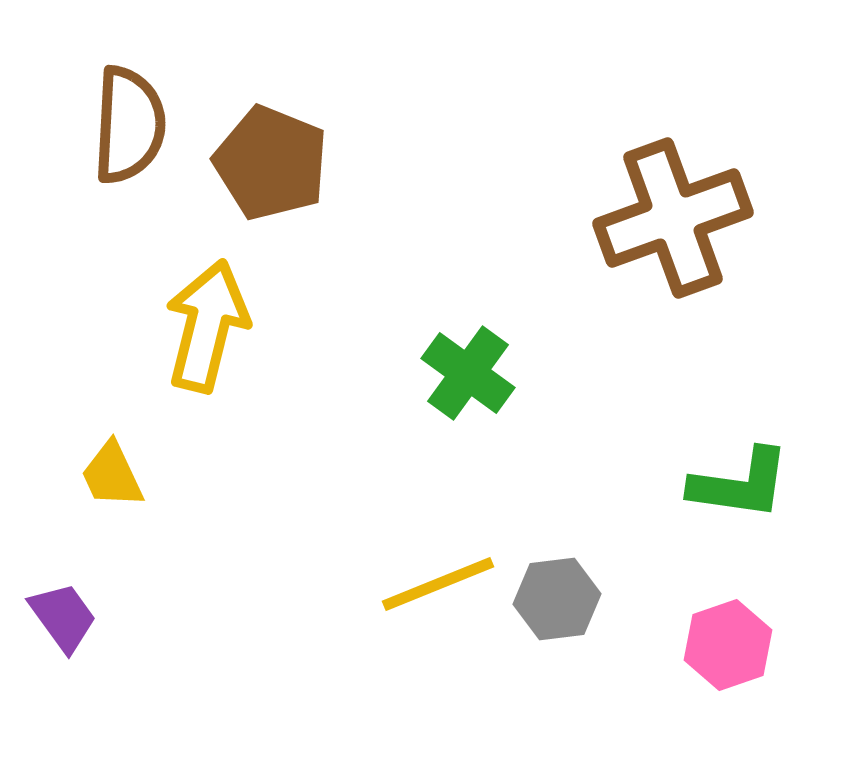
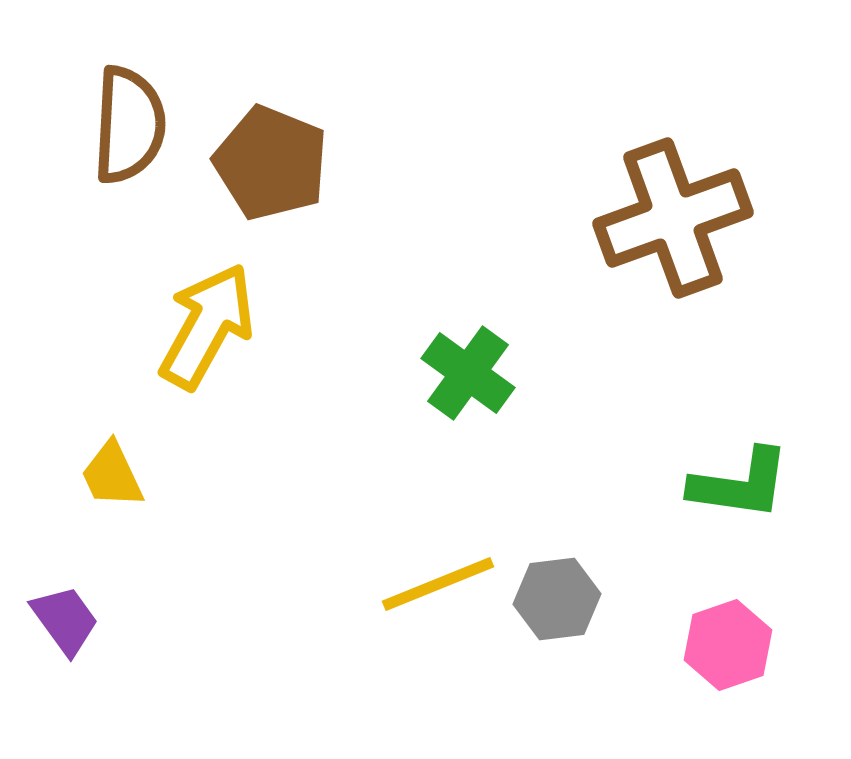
yellow arrow: rotated 15 degrees clockwise
purple trapezoid: moved 2 px right, 3 px down
